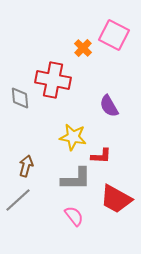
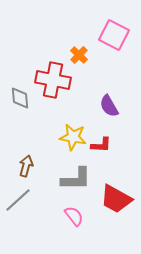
orange cross: moved 4 px left, 7 px down
red L-shape: moved 11 px up
